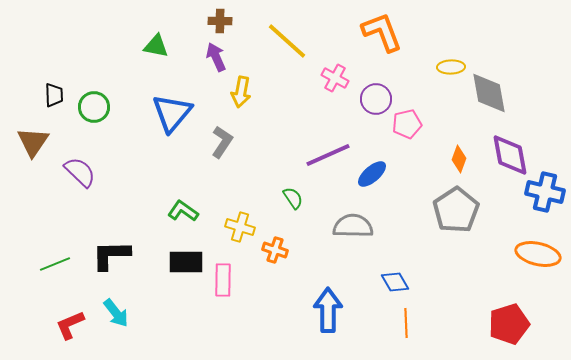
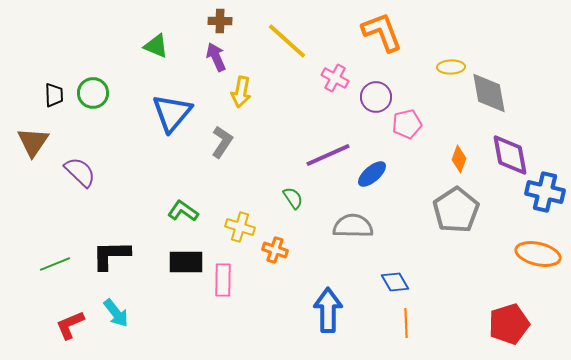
green triangle: rotated 12 degrees clockwise
purple circle: moved 2 px up
green circle: moved 1 px left, 14 px up
